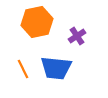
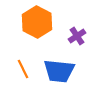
orange hexagon: rotated 20 degrees counterclockwise
blue trapezoid: moved 3 px right, 3 px down
